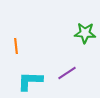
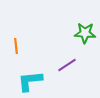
purple line: moved 8 px up
cyan L-shape: rotated 8 degrees counterclockwise
